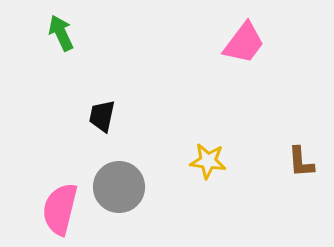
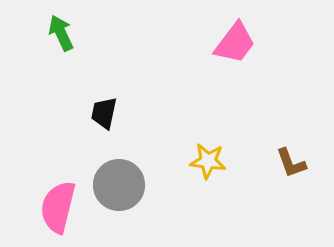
pink trapezoid: moved 9 px left
black trapezoid: moved 2 px right, 3 px up
brown L-shape: moved 10 px left, 1 px down; rotated 16 degrees counterclockwise
gray circle: moved 2 px up
pink semicircle: moved 2 px left, 2 px up
